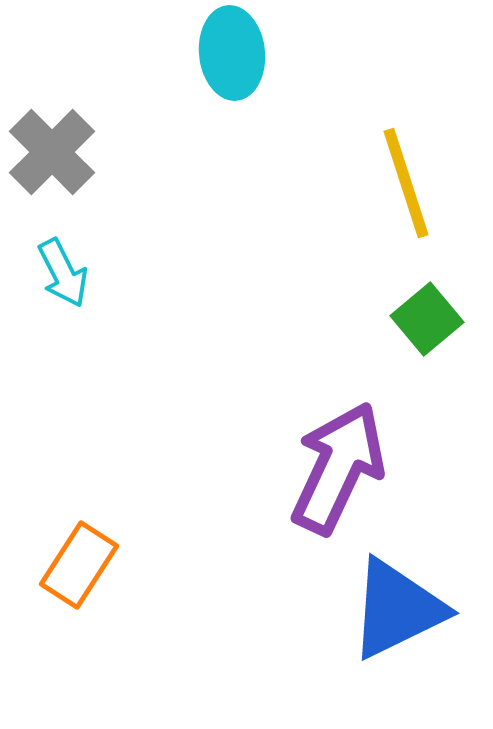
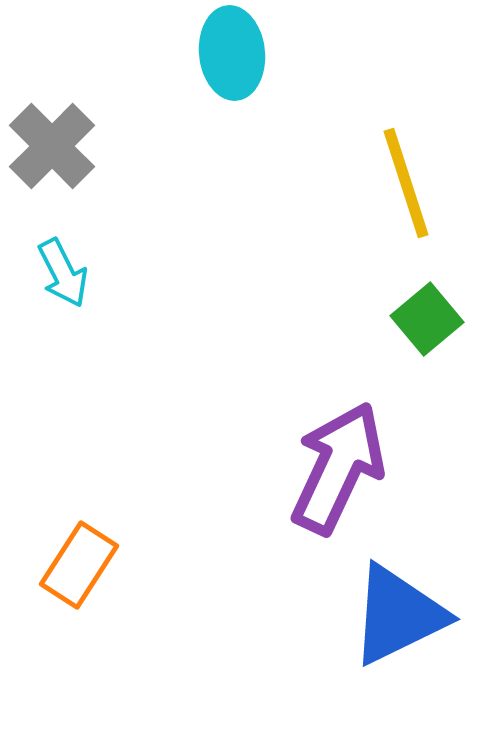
gray cross: moved 6 px up
blue triangle: moved 1 px right, 6 px down
